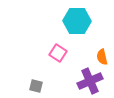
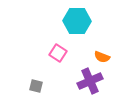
orange semicircle: rotated 56 degrees counterclockwise
